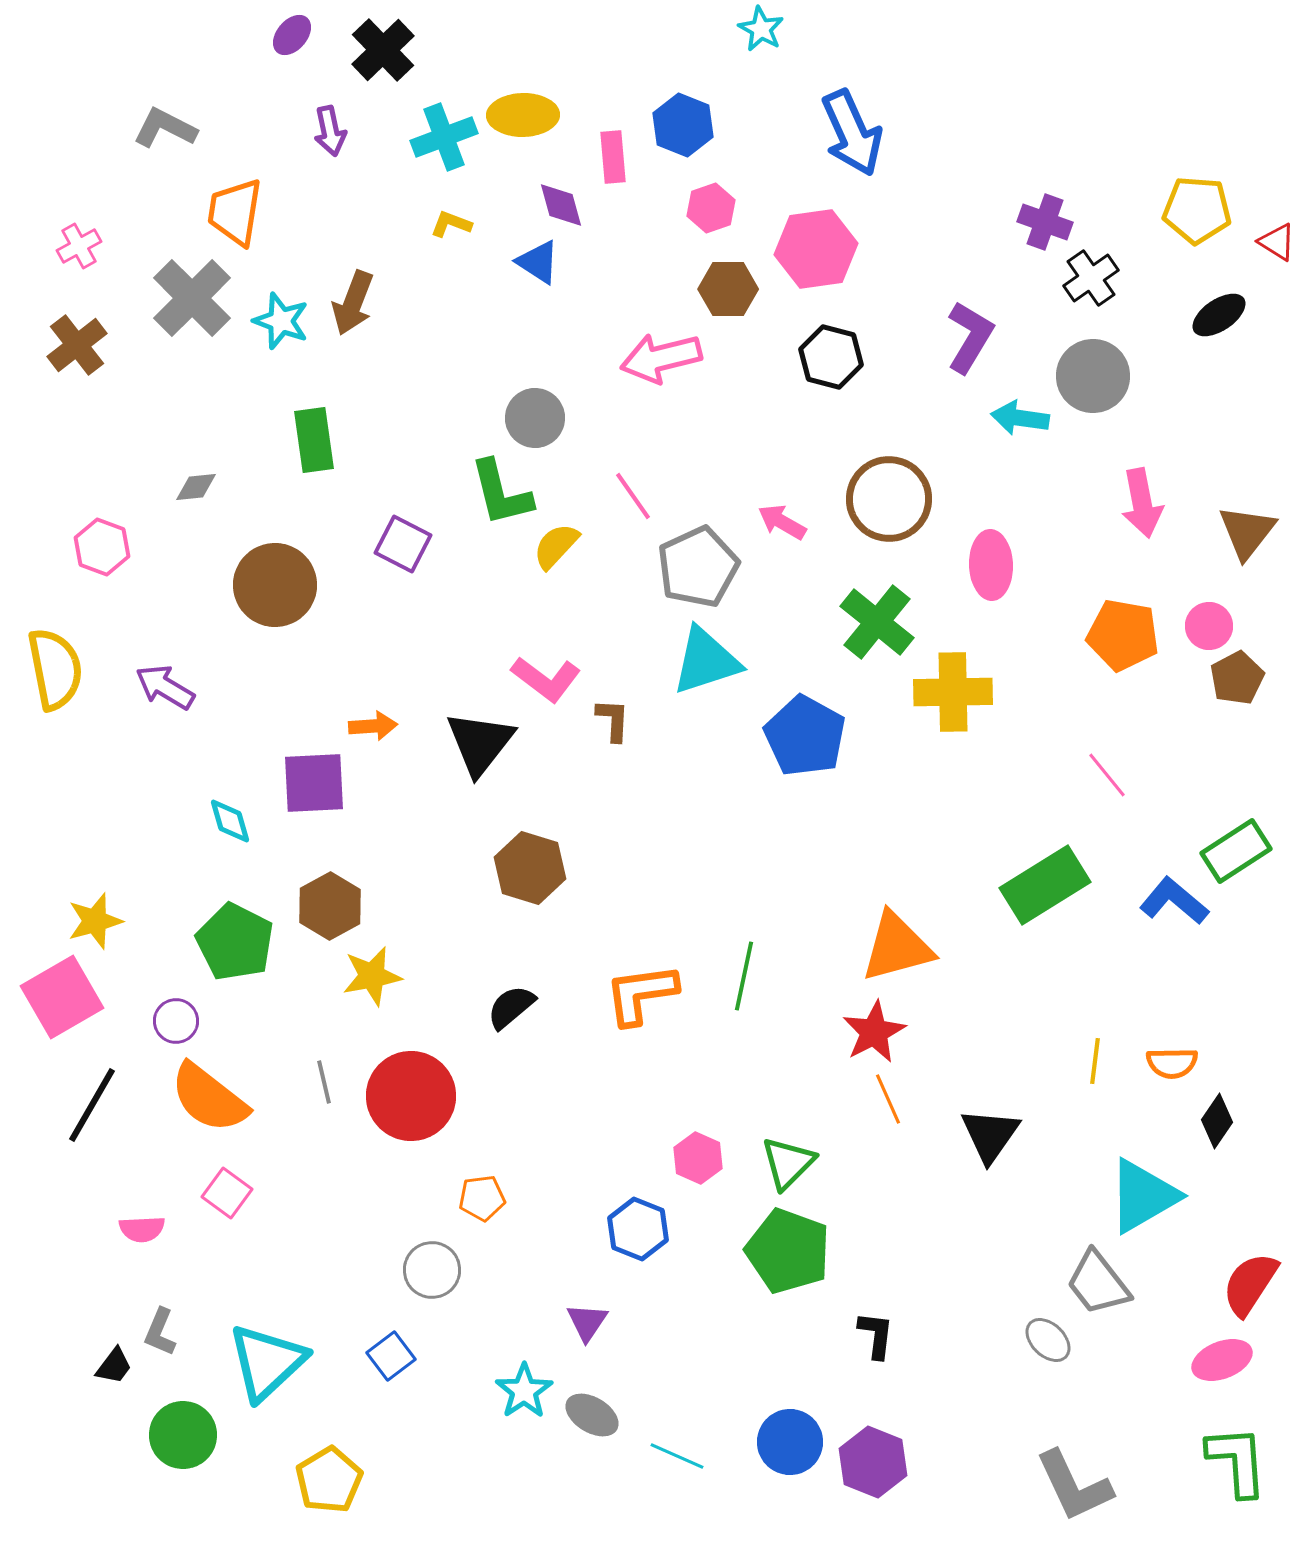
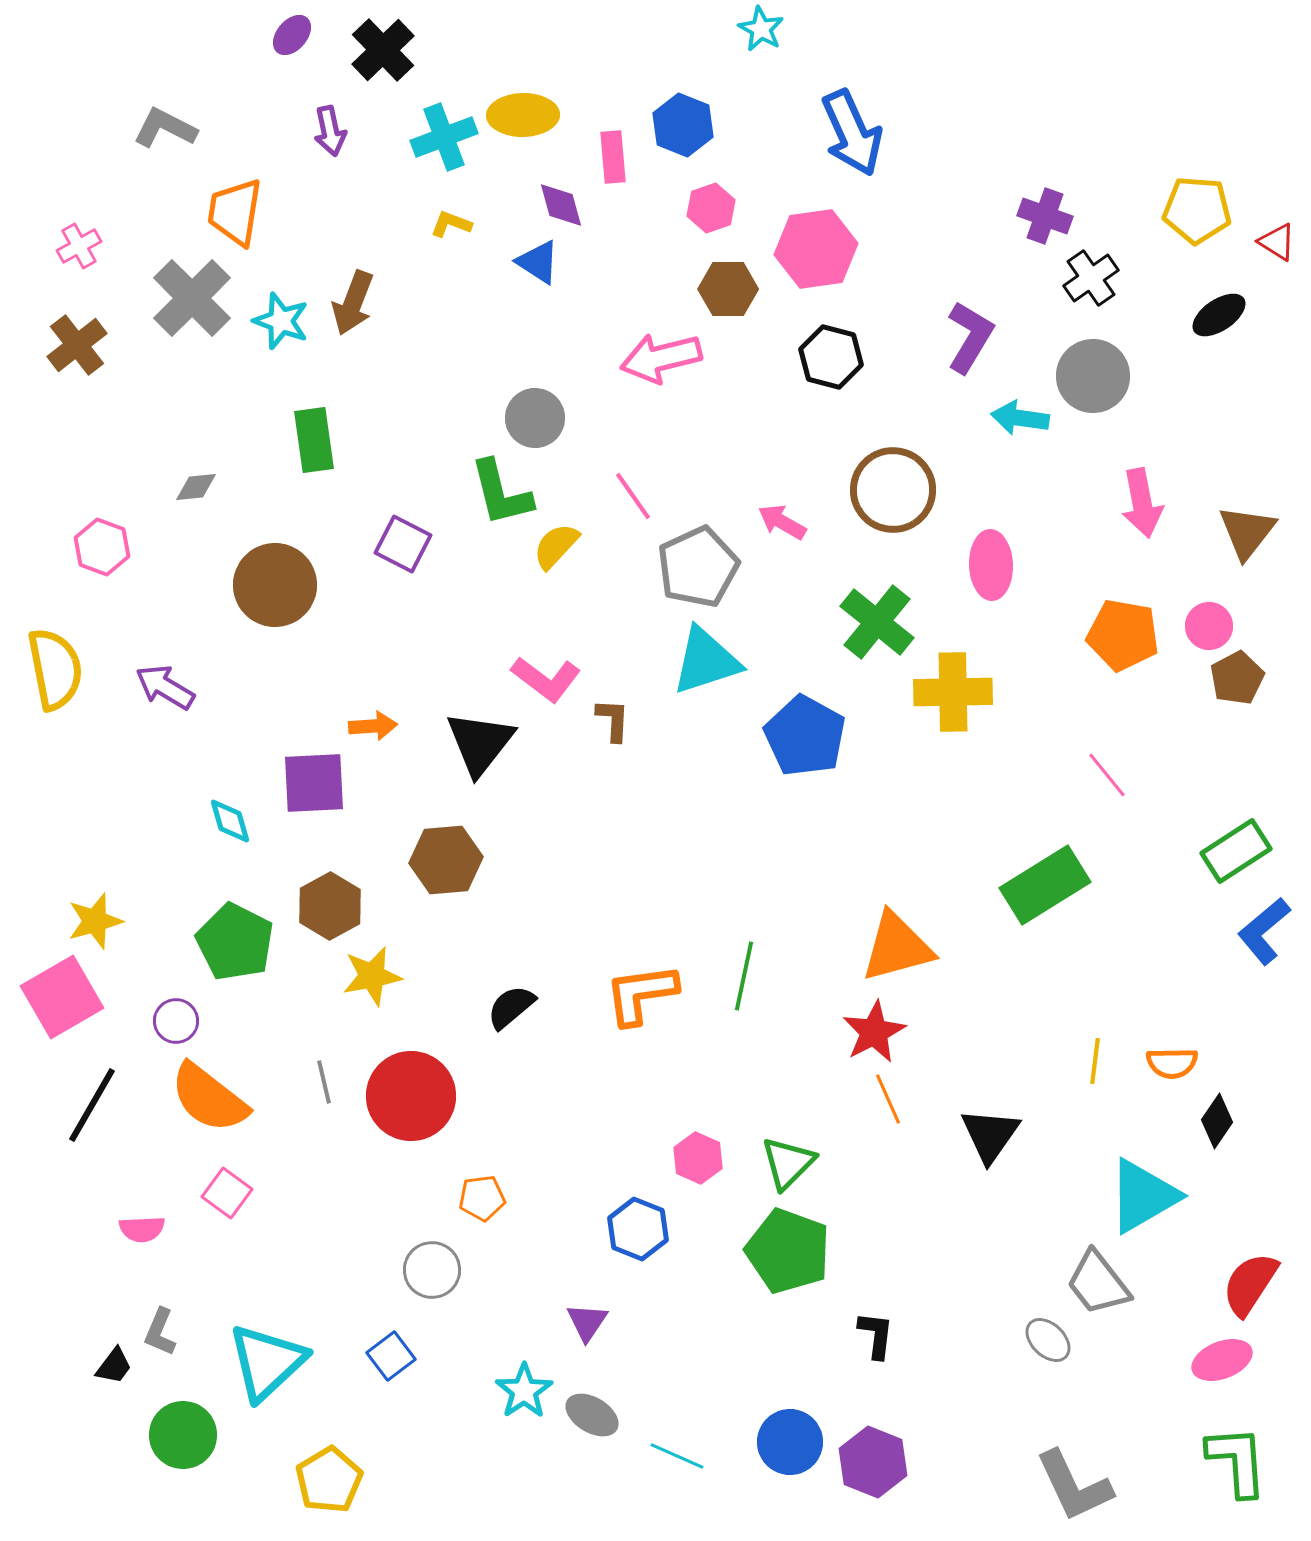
purple cross at (1045, 222): moved 6 px up
brown circle at (889, 499): moved 4 px right, 9 px up
brown hexagon at (530, 868): moved 84 px left, 8 px up; rotated 22 degrees counterclockwise
blue L-shape at (1174, 901): moved 90 px right, 30 px down; rotated 80 degrees counterclockwise
